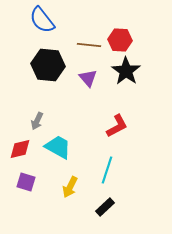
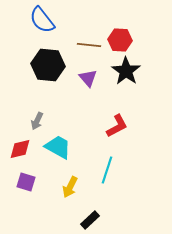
black rectangle: moved 15 px left, 13 px down
